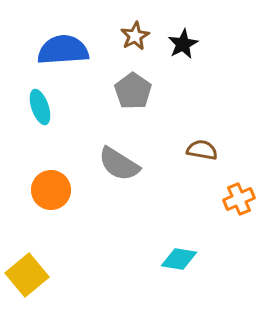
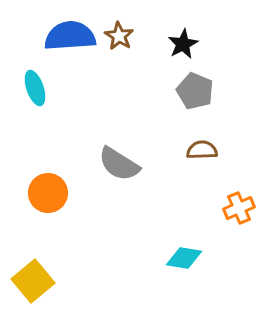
brown star: moved 16 px left; rotated 12 degrees counterclockwise
blue semicircle: moved 7 px right, 14 px up
gray pentagon: moved 62 px right; rotated 12 degrees counterclockwise
cyan ellipse: moved 5 px left, 19 px up
brown semicircle: rotated 12 degrees counterclockwise
orange circle: moved 3 px left, 3 px down
orange cross: moved 9 px down
cyan diamond: moved 5 px right, 1 px up
yellow square: moved 6 px right, 6 px down
